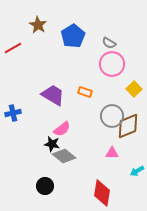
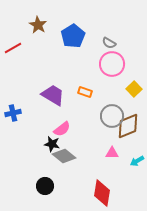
cyan arrow: moved 10 px up
